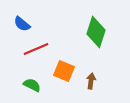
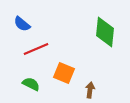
green diamond: moved 9 px right; rotated 12 degrees counterclockwise
orange square: moved 2 px down
brown arrow: moved 1 px left, 9 px down
green semicircle: moved 1 px left, 1 px up
